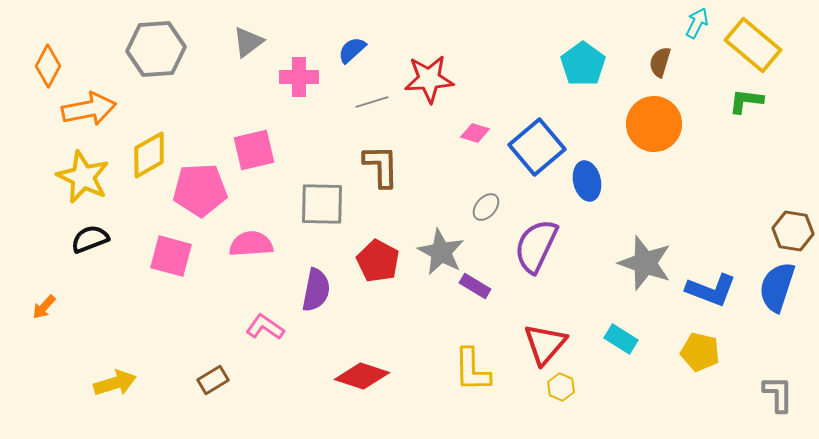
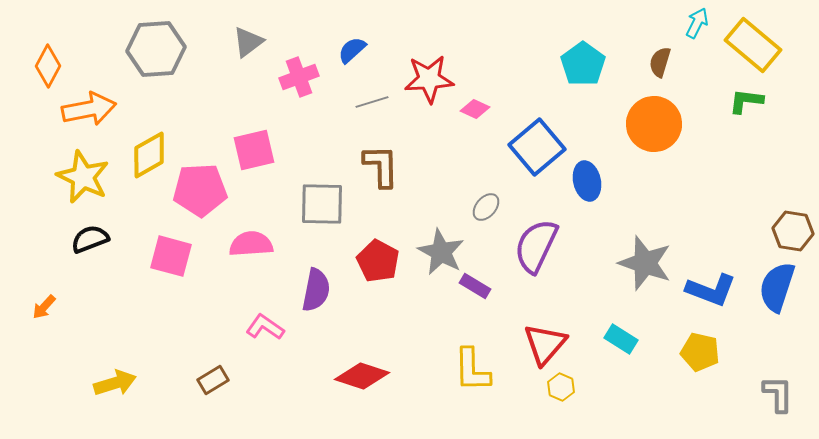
pink cross at (299, 77): rotated 21 degrees counterclockwise
pink diamond at (475, 133): moved 24 px up; rotated 8 degrees clockwise
